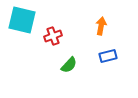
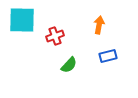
cyan square: rotated 12 degrees counterclockwise
orange arrow: moved 2 px left, 1 px up
red cross: moved 2 px right
